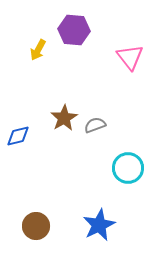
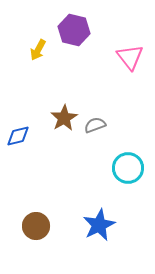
purple hexagon: rotated 8 degrees clockwise
